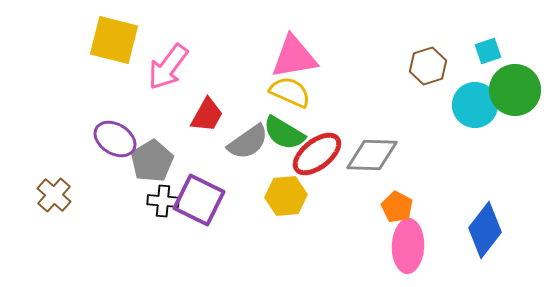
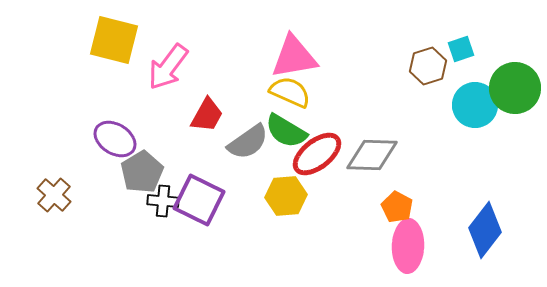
cyan square: moved 27 px left, 2 px up
green circle: moved 2 px up
green semicircle: moved 2 px right, 2 px up
gray pentagon: moved 10 px left, 11 px down
